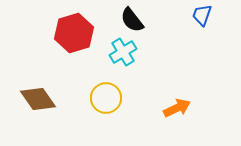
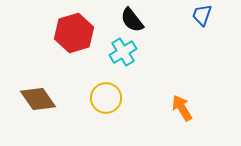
orange arrow: moved 5 px right; rotated 96 degrees counterclockwise
